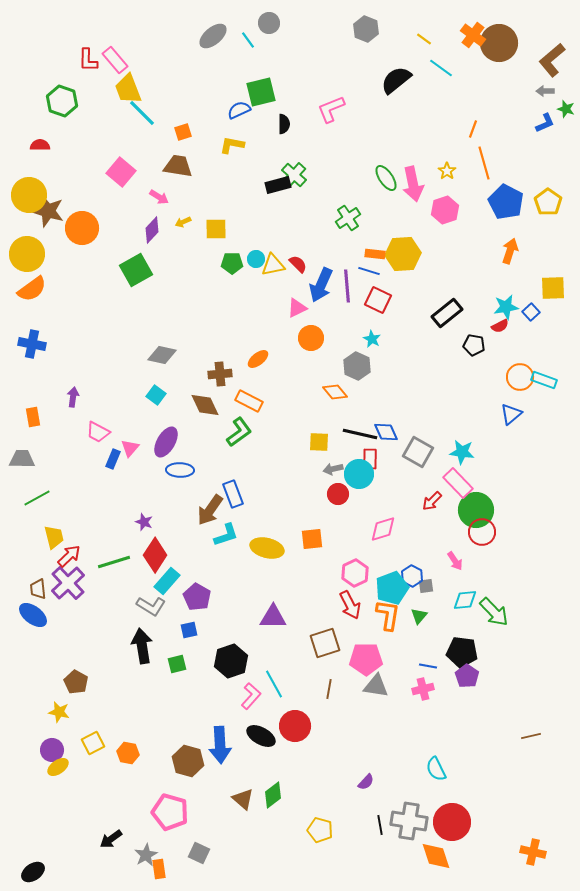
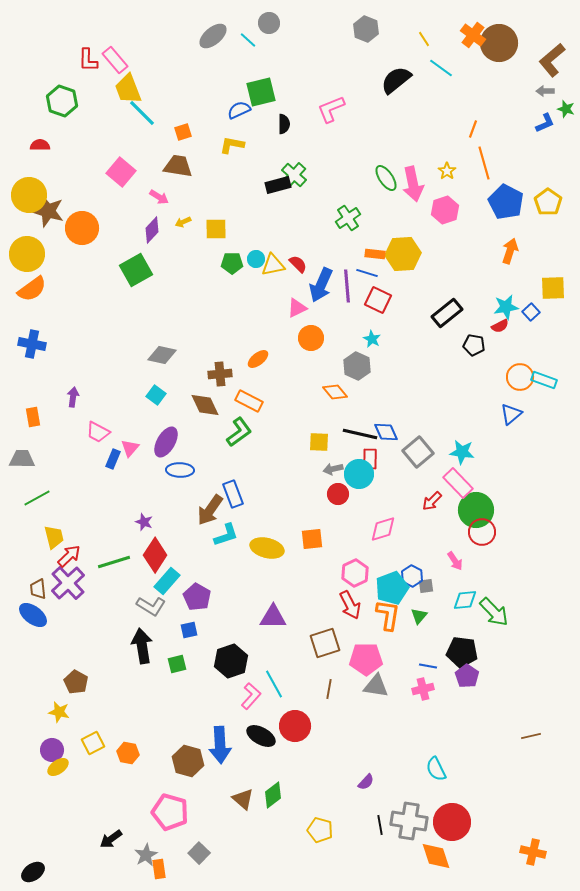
yellow line at (424, 39): rotated 21 degrees clockwise
cyan line at (248, 40): rotated 12 degrees counterclockwise
blue line at (369, 271): moved 2 px left, 2 px down
gray square at (418, 452): rotated 20 degrees clockwise
gray square at (199, 853): rotated 20 degrees clockwise
